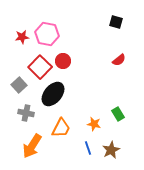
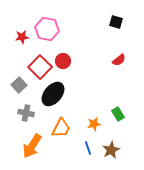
pink hexagon: moved 5 px up
orange star: rotated 24 degrees counterclockwise
